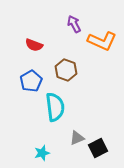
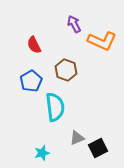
red semicircle: rotated 42 degrees clockwise
